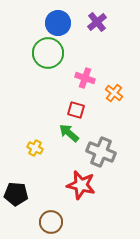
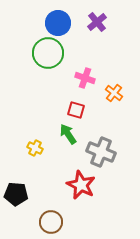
green arrow: moved 1 px left, 1 px down; rotated 15 degrees clockwise
red star: rotated 12 degrees clockwise
